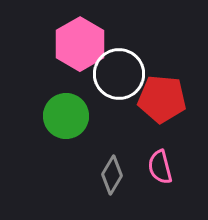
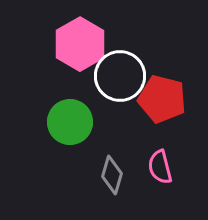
white circle: moved 1 px right, 2 px down
red pentagon: rotated 9 degrees clockwise
green circle: moved 4 px right, 6 px down
gray diamond: rotated 15 degrees counterclockwise
